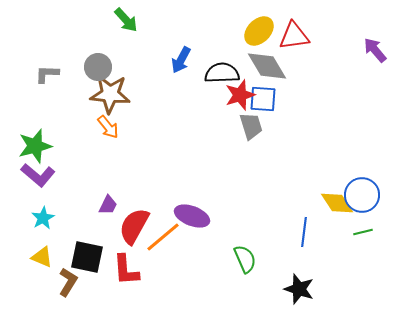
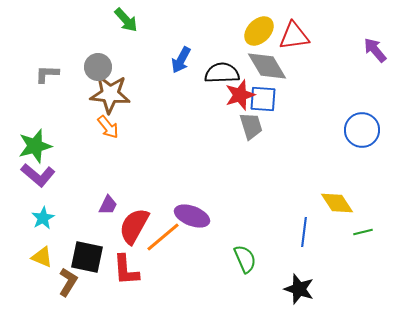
blue circle: moved 65 px up
